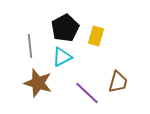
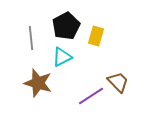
black pentagon: moved 1 px right, 2 px up
gray line: moved 1 px right, 8 px up
brown trapezoid: rotated 60 degrees counterclockwise
purple line: moved 4 px right, 3 px down; rotated 76 degrees counterclockwise
